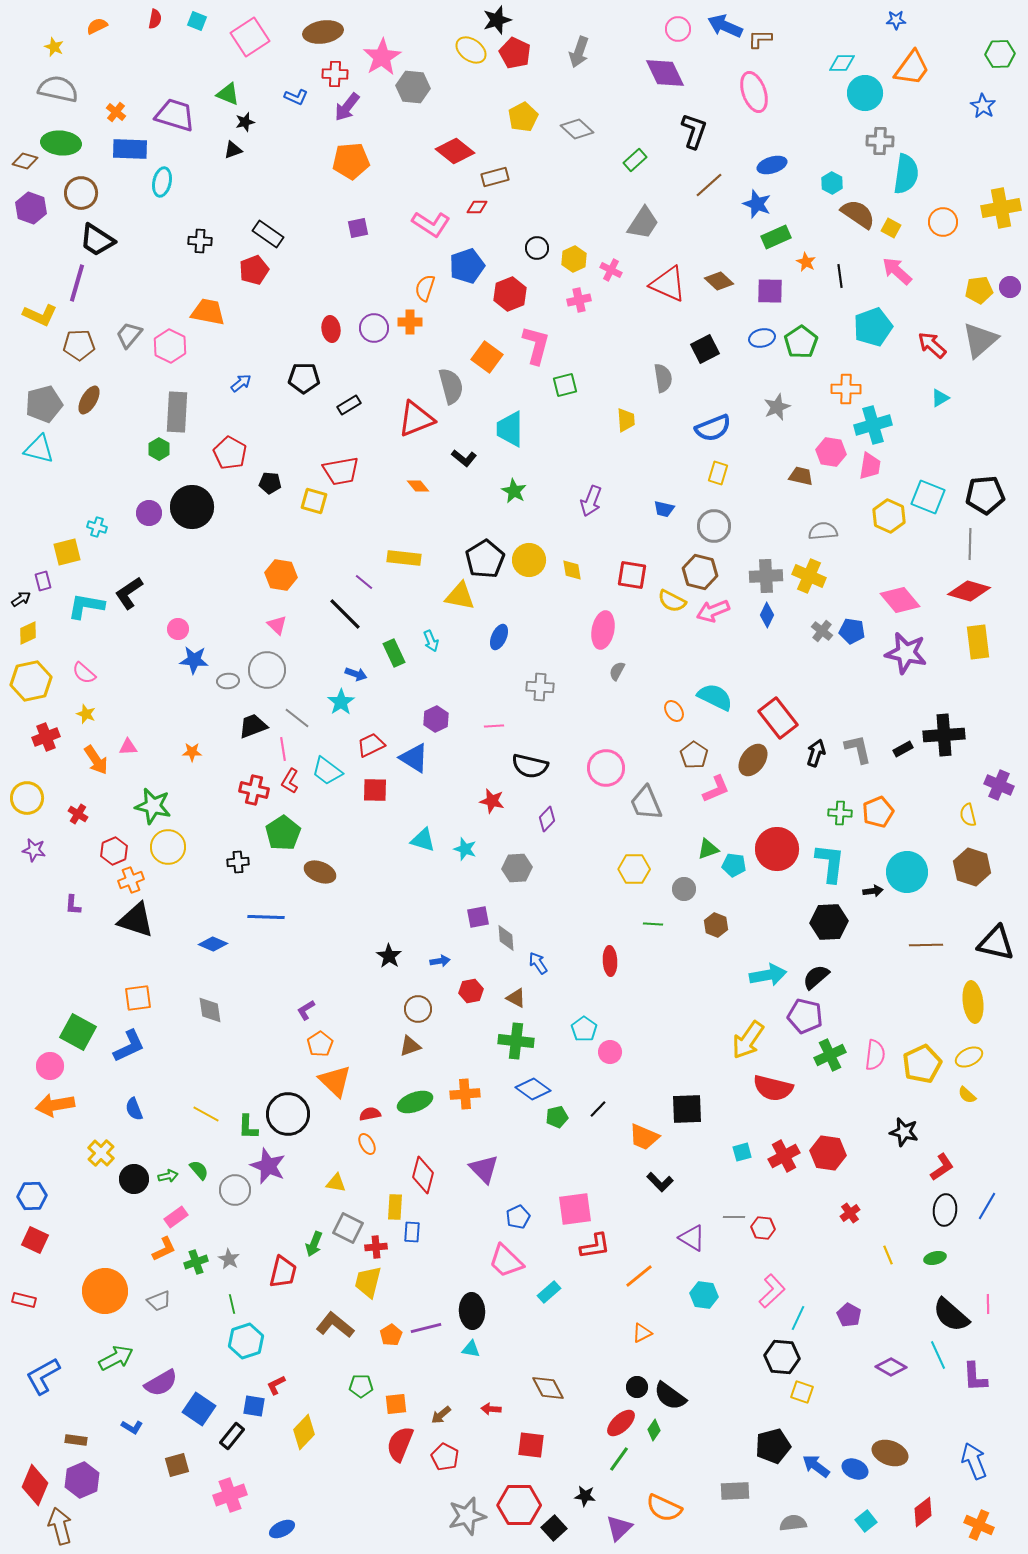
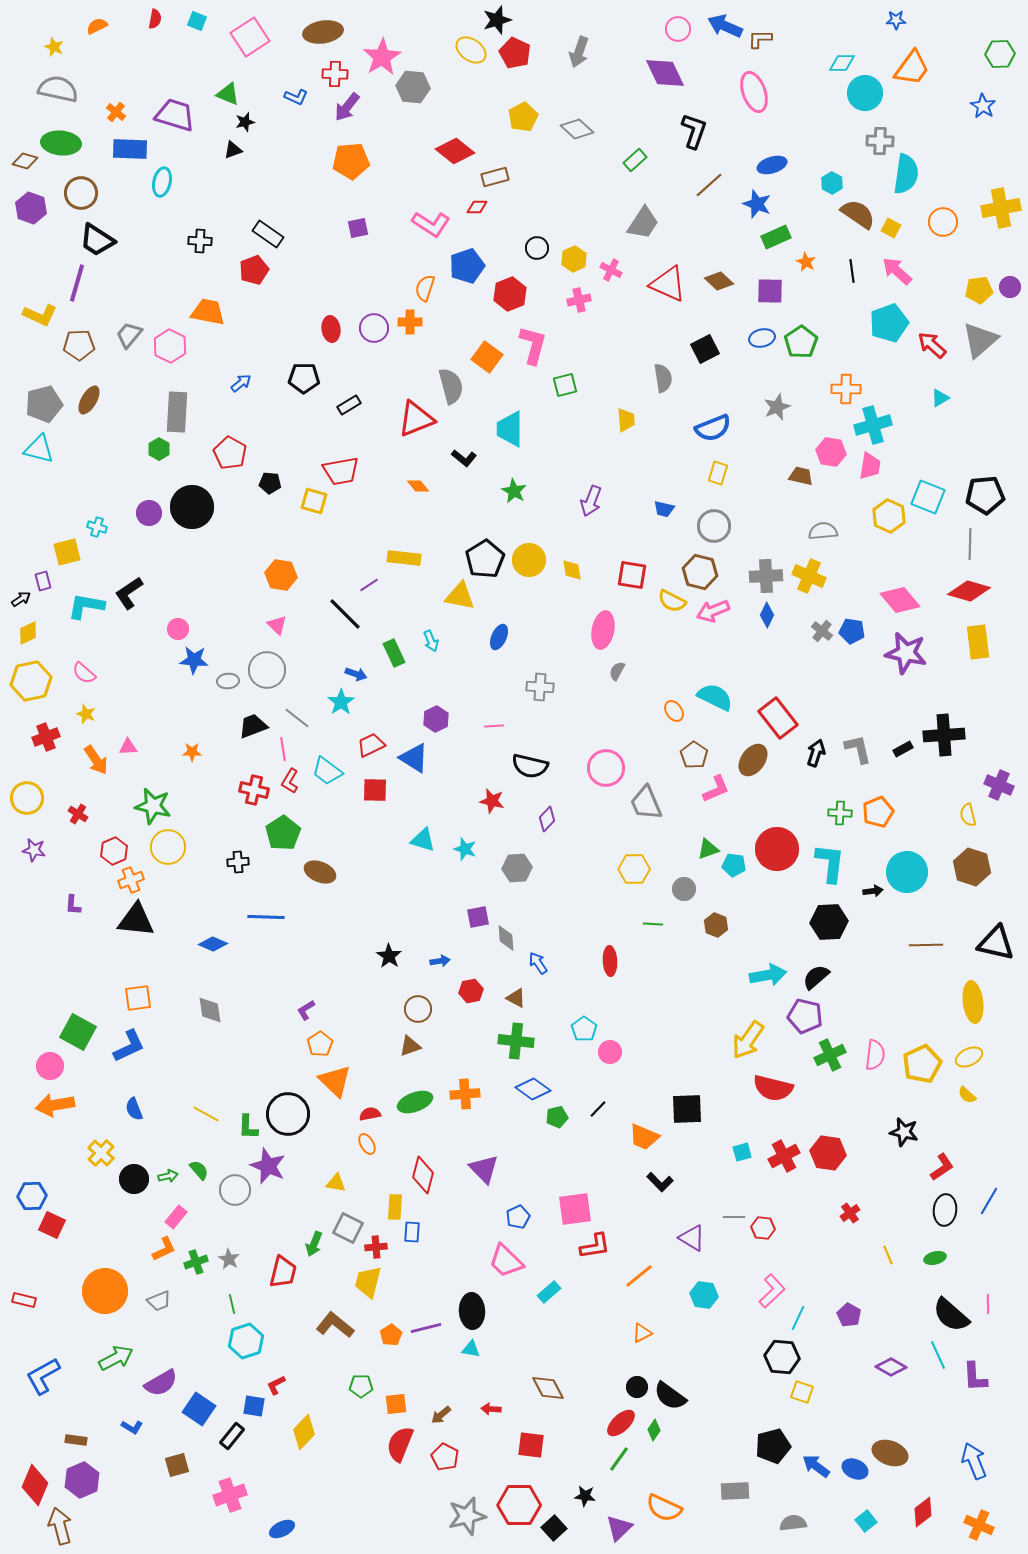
black line at (840, 276): moved 12 px right, 5 px up
cyan pentagon at (873, 327): moved 16 px right, 4 px up
pink L-shape at (536, 345): moved 3 px left
purple line at (364, 582): moved 5 px right, 3 px down; rotated 72 degrees counterclockwise
black triangle at (136, 920): rotated 12 degrees counterclockwise
blue line at (987, 1206): moved 2 px right, 5 px up
pink rectangle at (176, 1217): rotated 15 degrees counterclockwise
red square at (35, 1240): moved 17 px right, 15 px up
